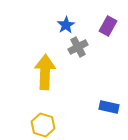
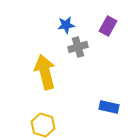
blue star: rotated 24 degrees clockwise
gray cross: rotated 12 degrees clockwise
yellow arrow: rotated 16 degrees counterclockwise
